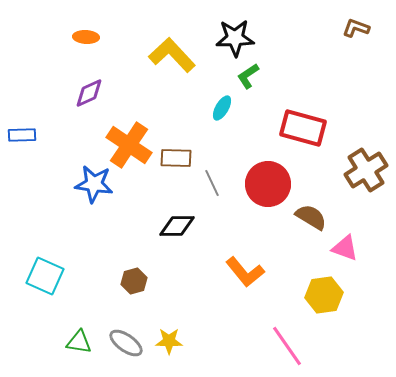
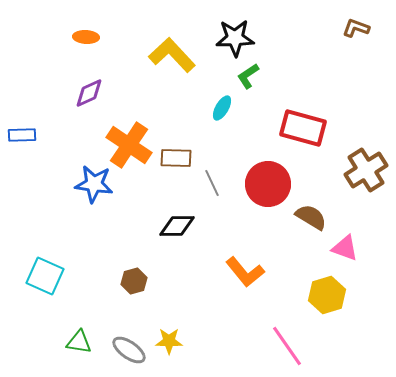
yellow hexagon: moved 3 px right; rotated 9 degrees counterclockwise
gray ellipse: moved 3 px right, 7 px down
